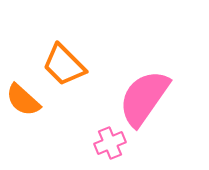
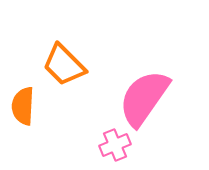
orange semicircle: moved 6 px down; rotated 51 degrees clockwise
pink cross: moved 5 px right, 2 px down
